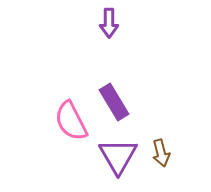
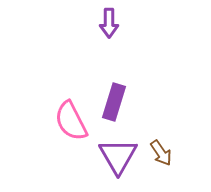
purple rectangle: rotated 48 degrees clockwise
brown arrow: rotated 20 degrees counterclockwise
